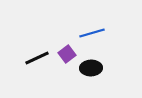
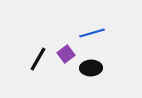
purple square: moved 1 px left
black line: moved 1 px right, 1 px down; rotated 35 degrees counterclockwise
